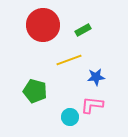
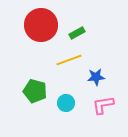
red circle: moved 2 px left
green rectangle: moved 6 px left, 3 px down
pink L-shape: moved 11 px right; rotated 15 degrees counterclockwise
cyan circle: moved 4 px left, 14 px up
